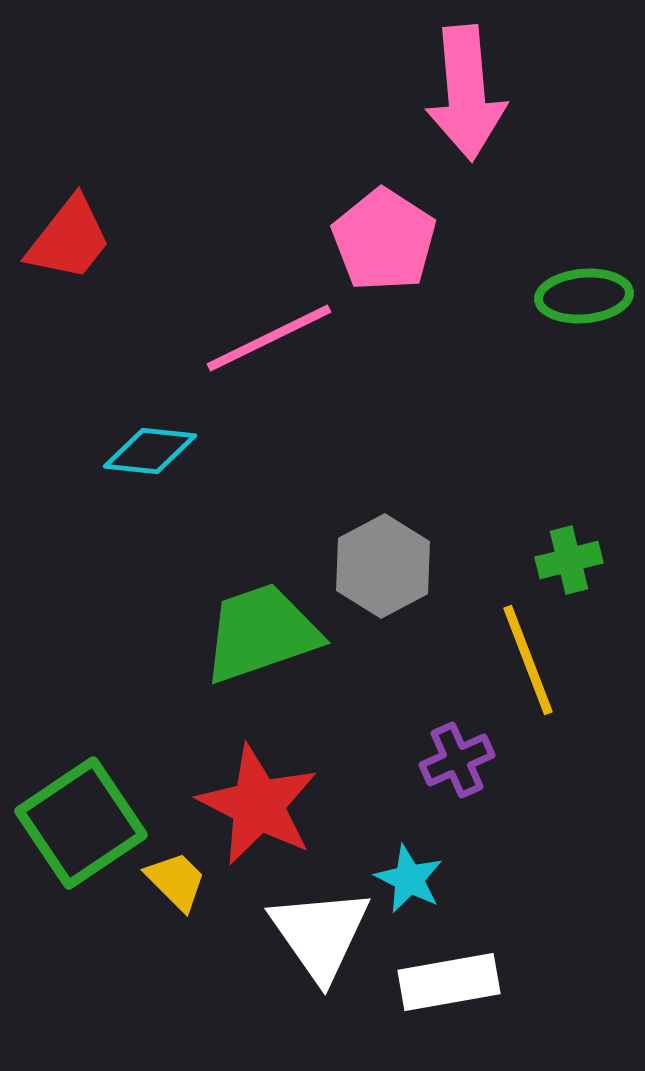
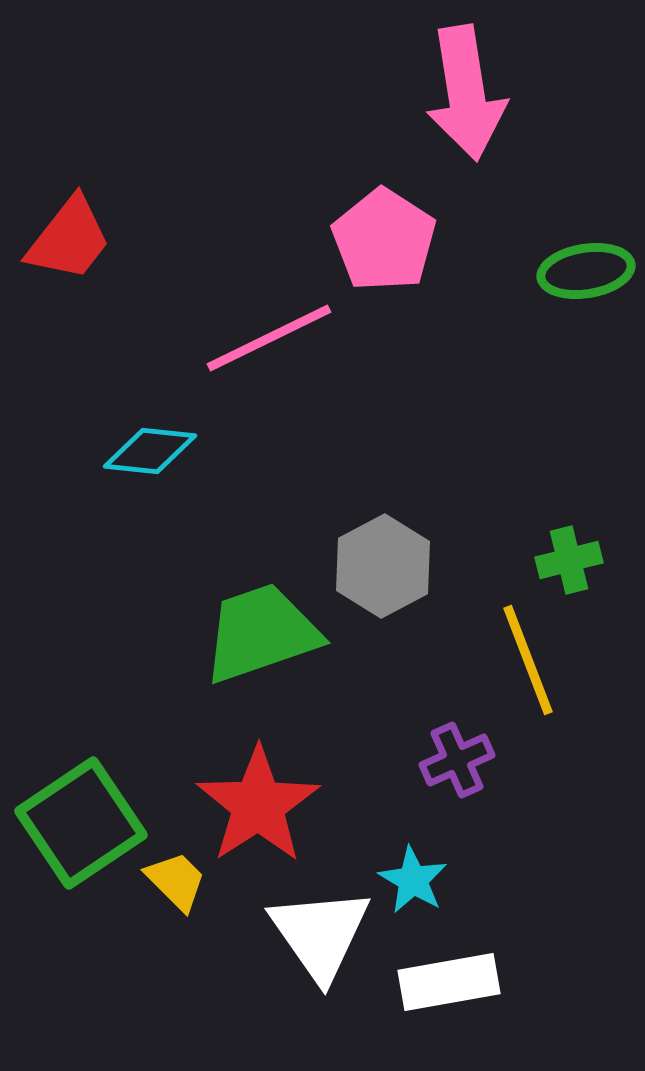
pink arrow: rotated 4 degrees counterclockwise
green ellipse: moved 2 px right, 25 px up; rotated 4 degrees counterclockwise
red star: rotated 12 degrees clockwise
cyan star: moved 4 px right, 1 px down; rotated 4 degrees clockwise
